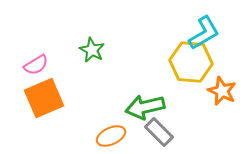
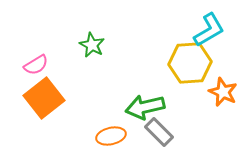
cyan L-shape: moved 5 px right, 3 px up
green star: moved 5 px up
yellow hexagon: moved 1 px left, 1 px down; rotated 9 degrees counterclockwise
orange star: moved 1 px right, 1 px down
orange square: rotated 15 degrees counterclockwise
orange ellipse: rotated 12 degrees clockwise
